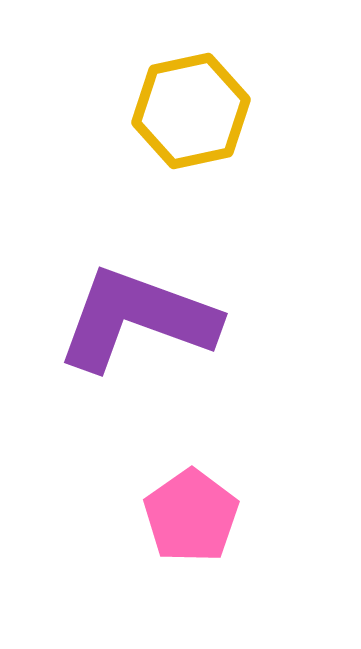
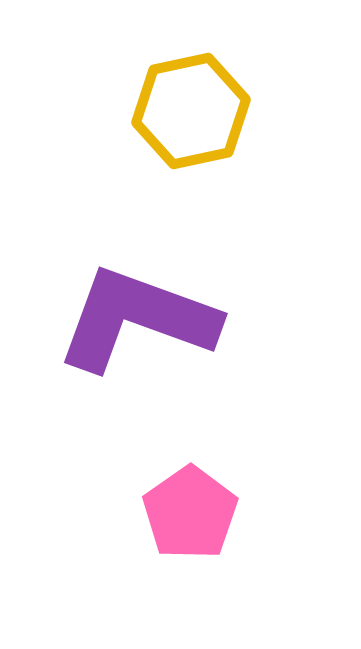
pink pentagon: moved 1 px left, 3 px up
